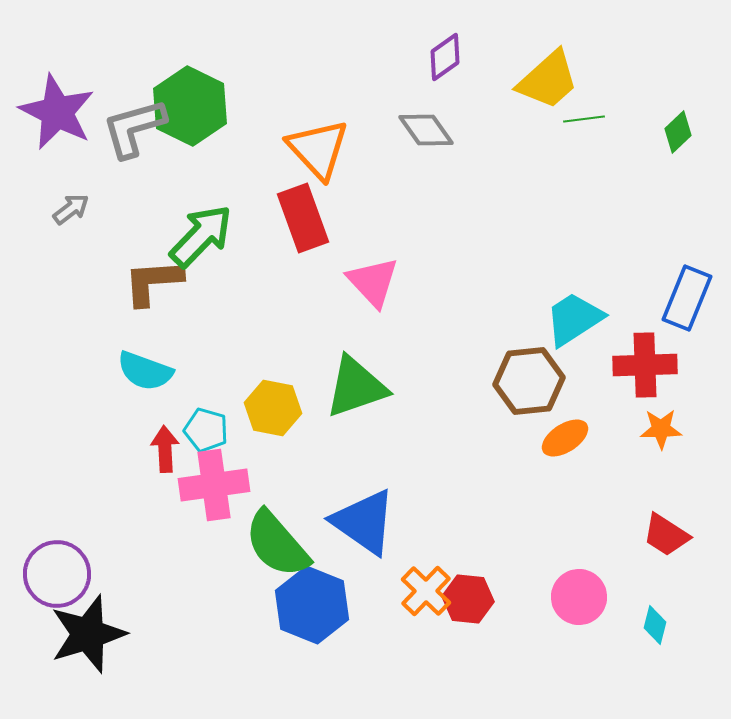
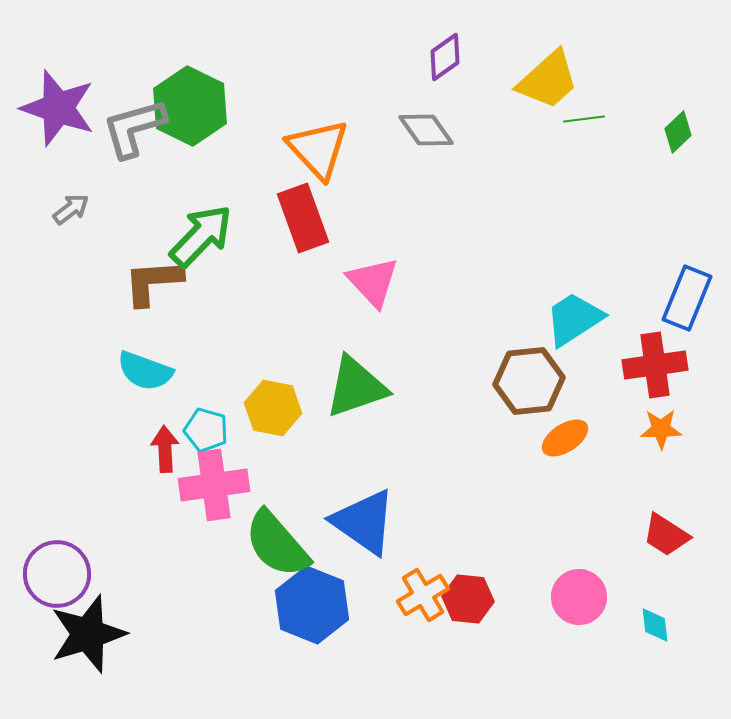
purple star: moved 1 px right, 4 px up; rotated 8 degrees counterclockwise
red cross: moved 10 px right; rotated 6 degrees counterclockwise
orange cross: moved 3 px left, 4 px down; rotated 15 degrees clockwise
cyan diamond: rotated 21 degrees counterclockwise
